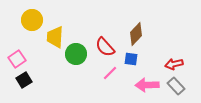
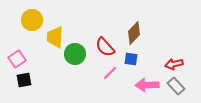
brown diamond: moved 2 px left, 1 px up
green circle: moved 1 px left
black square: rotated 21 degrees clockwise
